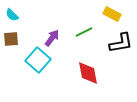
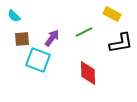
cyan semicircle: moved 2 px right, 1 px down
brown square: moved 11 px right
cyan square: rotated 20 degrees counterclockwise
red diamond: rotated 10 degrees clockwise
